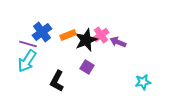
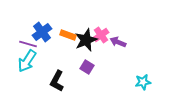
orange rectangle: rotated 42 degrees clockwise
